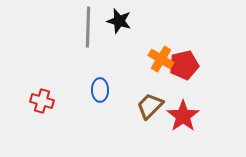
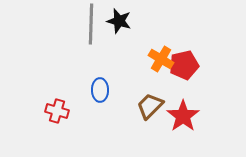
gray line: moved 3 px right, 3 px up
red cross: moved 15 px right, 10 px down
